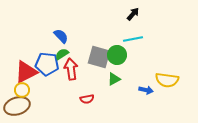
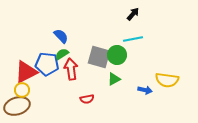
blue arrow: moved 1 px left
